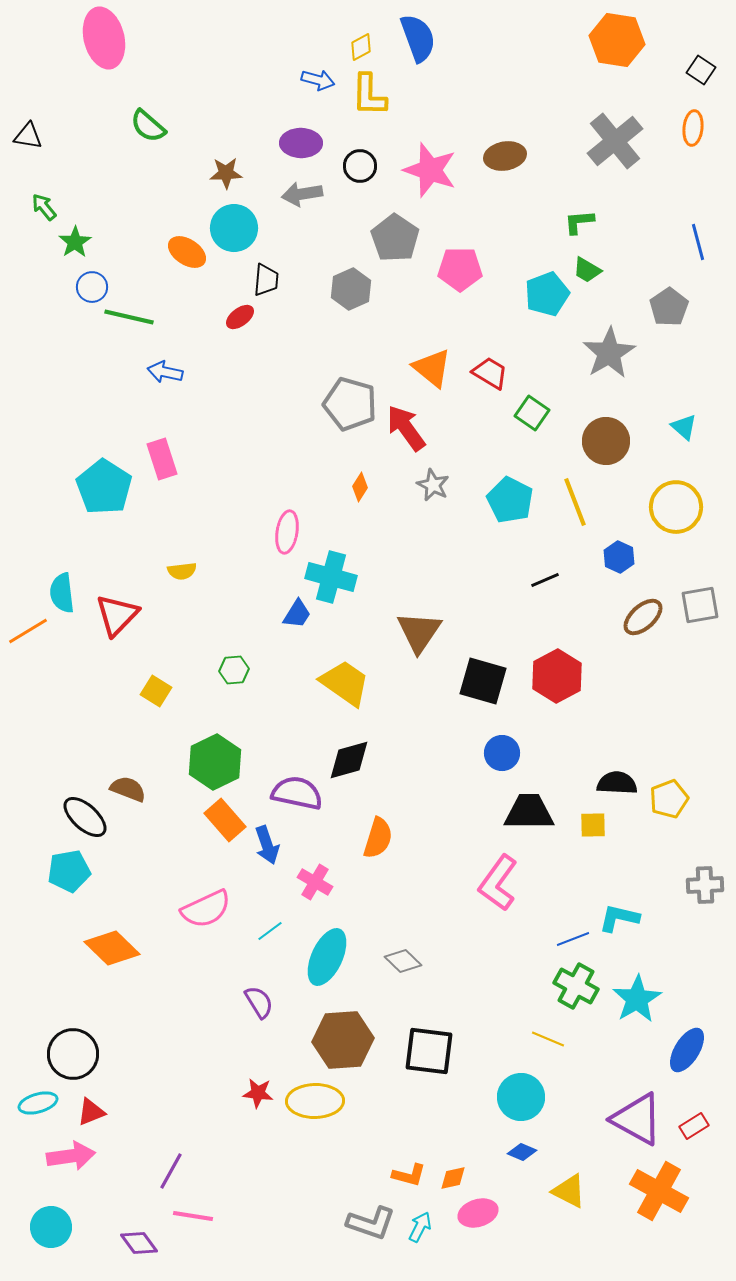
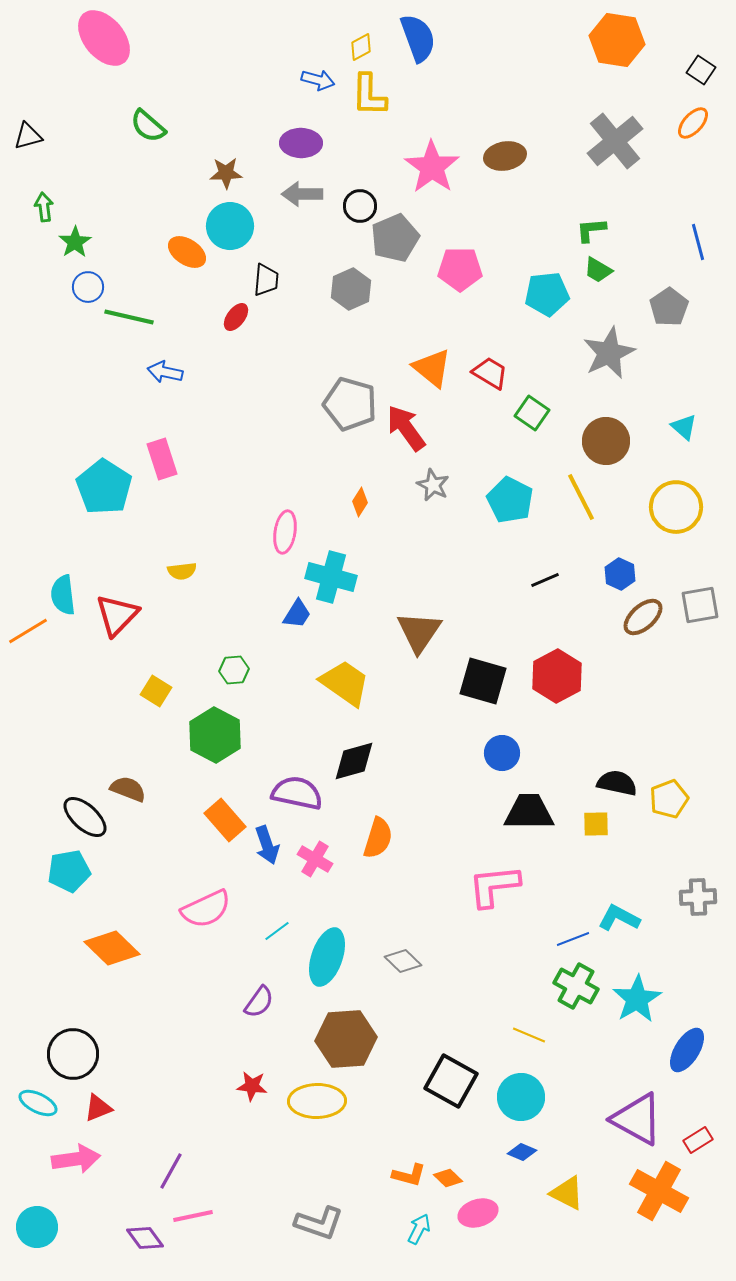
pink ellipse at (104, 38): rotated 26 degrees counterclockwise
orange ellipse at (693, 128): moved 5 px up; rotated 36 degrees clockwise
black triangle at (28, 136): rotated 24 degrees counterclockwise
black circle at (360, 166): moved 40 px down
pink star at (430, 170): moved 2 px right, 3 px up; rotated 16 degrees clockwise
gray arrow at (302, 194): rotated 9 degrees clockwise
green arrow at (44, 207): rotated 32 degrees clockwise
green L-shape at (579, 222): moved 12 px right, 8 px down
cyan circle at (234, 228): moved 4 px left, 2 px up
gray pentagon at (395, 238): rotated 15 degrees clockwise
green trapezoid at (587, 270): moved 11 px right
blue circle at (92, 287): moved 4 px left
cyan pentagon at (547, 294): rotated 15 degrees clockwise
red ellipse at (240, 317): moved 4 px left; rotated 16 degrees counterclockwise
gray star at (609, 353): rotated 6 degrees clockwise
orange diamond at (360, 487): moved 15 px down
yellow line at (575, 502): moved 6 px right, 5 px up; rotated 6 degrees counterclockwise
pink ellipse at (287, 532): moved 2 px left
blue hexagon at (619, 557): moved 1 px right, 17 px down
cyan semicircle at (62, 593): moved 1 px right, 2 px down
black diamond at (349, 760): moved 5 px right, 1 px down
green hexagon at (215, 762): moved 27 px up; rotated 6 degrees counterclockwise
black semicircle at (617, 783): rotated 9 degrees clockwise
yellow square at (593, 825): moved 3 px right, 1 px up
pink cross at (315, 882): moved 23 px up
pink L-shape at (498, 883): moved 4 px left, 3 px down; rotated 48 degrees clockwise
gray cross at (705, 885): moved 7 px left, 12 px down
cyan L-shape at (619, 918): rotated 15 degrees clockwise
cyan line at (270, 931): moved 7 px right
cyan ellipse at (327, 957): rotated 6 degrees counterclockwise
purple semicircle at (259, 1002): rotated 68 degrees clockwise
yellow line at (548, 1039): moved 19 px left, 4 px up
brown hexagon at (343, 1040): moved 3 px right, 1 px up
black square at (429, 1051): moved 22 px right, 30 px down; rotated 22 degrees clockwise
red star at (258, 1093): moved 6 px left, 7 px up
yellow ellipse at (315, 1101): moved 2 px right
cyan ellipse at (38, 1103): rotated 42 degrees clockwise
red triangle at (91, 1112): moved 7 px right, 4 px up
red rectangle at (694, 1126): moved 4 px right, 14 px down
pink arrow at (71, 1156): moved 5 px right, 3 px down
orange diamond at (453, 1178): moved 5 px left; rotated 56 degrees clockwise
yellow triangle at (569, 1191): moved 2 px left, 2 px down
pink line at (193, 1216): rotated 21 degrees counterclockwise
gray L-shape at (371, 1223): moved 52 px left
cyan circle at (51, 1227): moved 14 px left
cyan arrow at (420, 1227): moved 1 px left, 2 px down
purple diamond at (139, 1243): moved 6 px right, 5 px up
